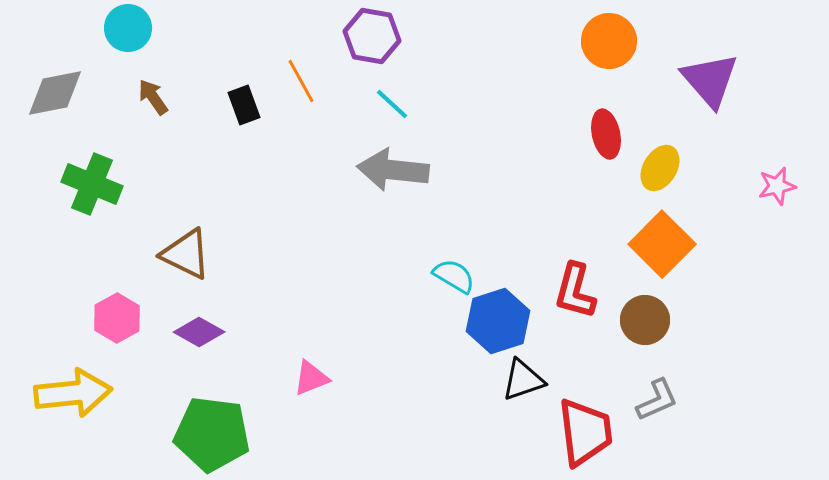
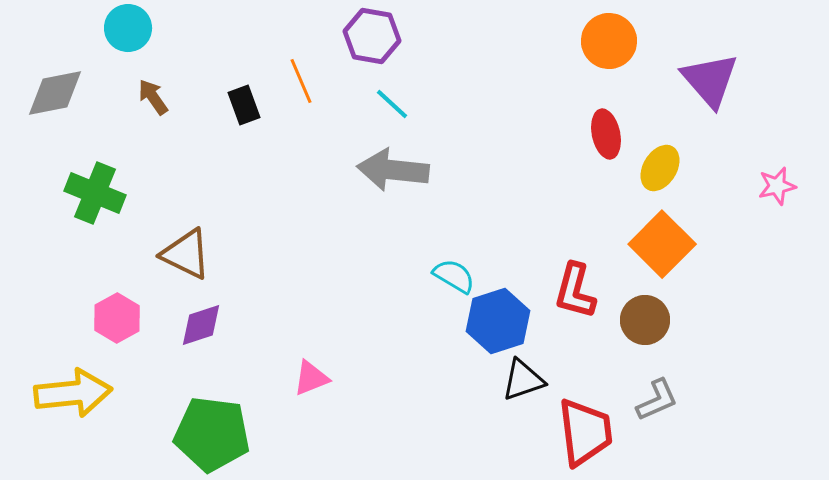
orange line: rotated 6 degrees clockwise
green cross: moved 3 px right, 9 px down
purple diamond: moved 2 px right, 7 px up; rotated 48 degrees counterclockwise
